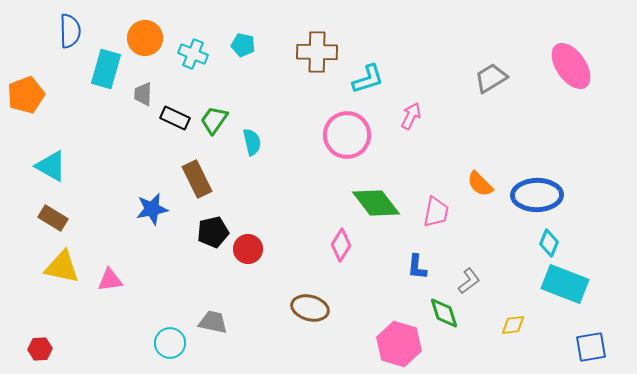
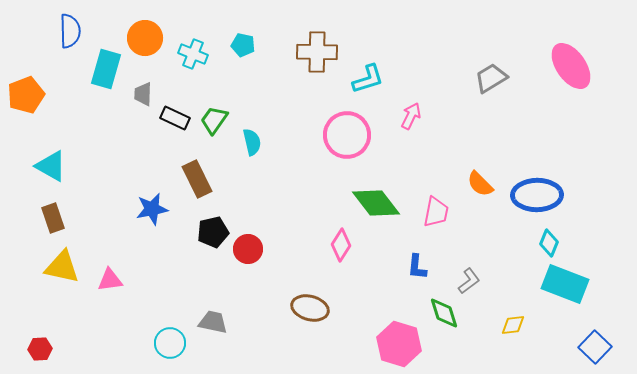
brown rectangle at (53, 218): rotated 40 degrees clockwise
blue square at (591, 347): moved 4 px right; rotated 36 degrees counterclockwise
